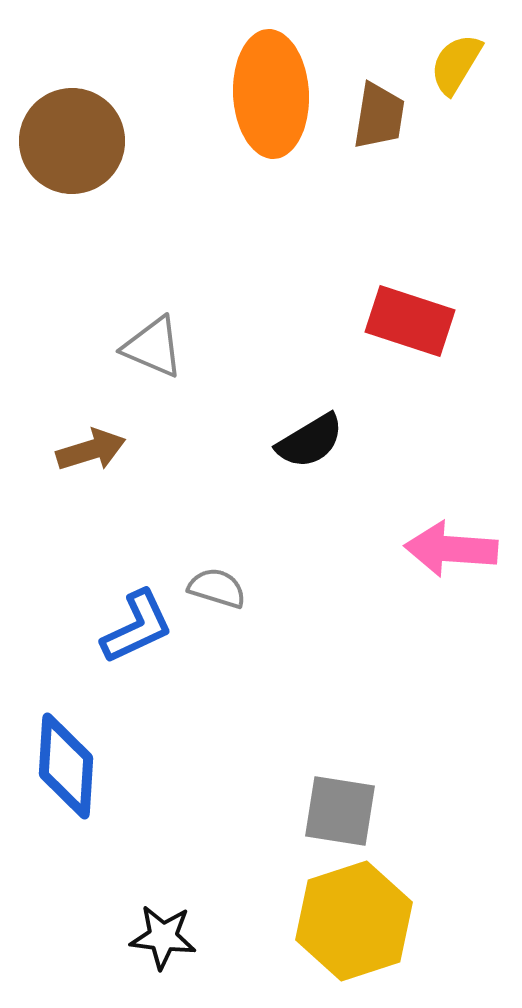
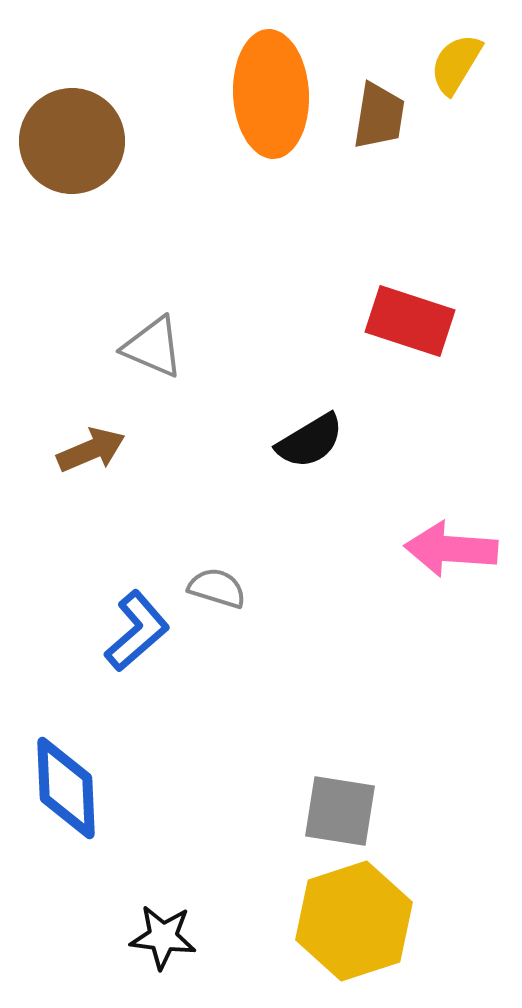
brown arrow: rotated 6 degrees counterclockwise
blue L-shape: moved 4 px down; rotated 16 degrees counterclockwise
blue diamond: moved 22 px down; rotated 6 degrees counterclockwise
